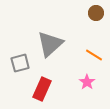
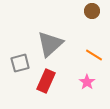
brown circle: moved 4 px left, 2 px up
red rectangle: moved 4 px right, 8 px up
